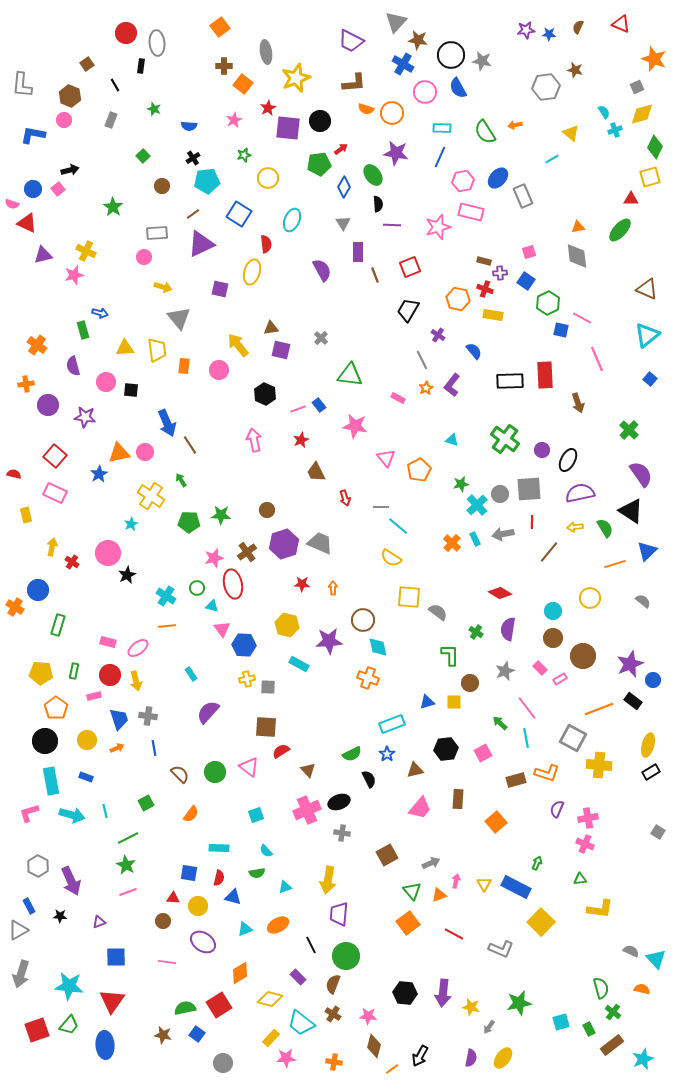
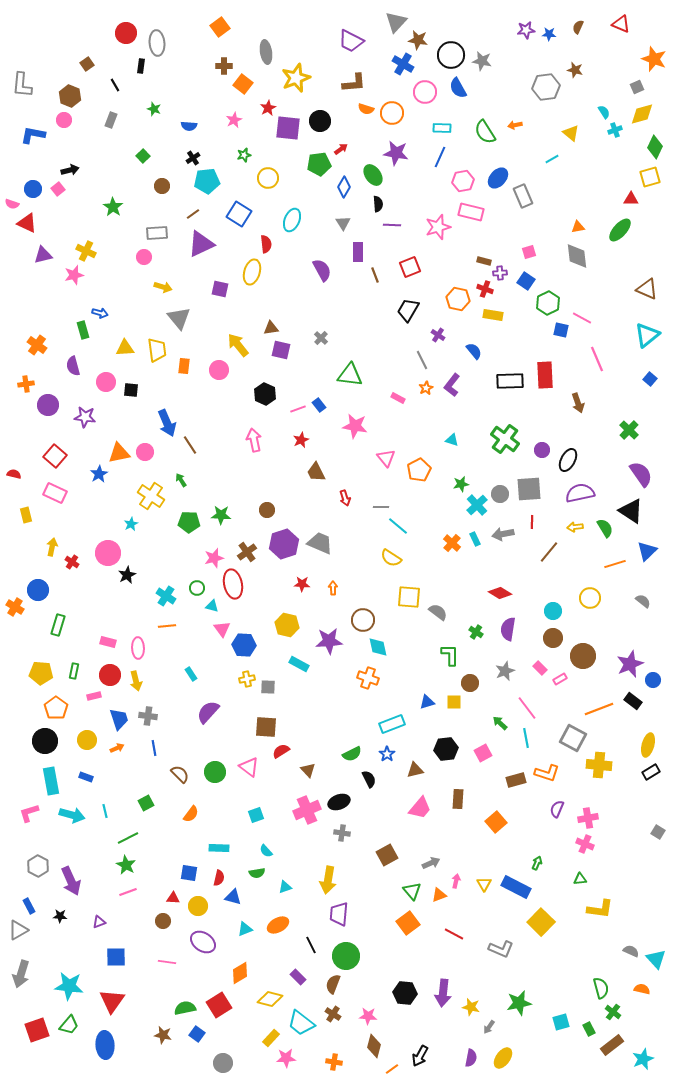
pink ellipse at (138, 648): rotated 55 degrees counterclockwise
